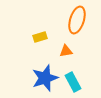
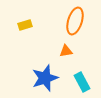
orange ellipse: moved 2 px left, 1 px down
yellow rectangle: moved 15 px left, 12 px up
cyan rectangle: moved 9 px right
